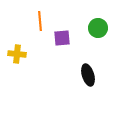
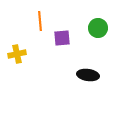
yellow cross: rotated 18 degrees counterclockwise
black ellipse: rotated 65 degrees counterclockwise
